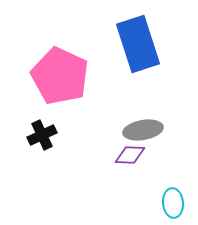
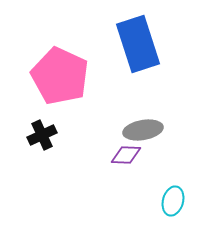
purple diamond: moved 4 px left
cyan ellipse: moved 2 px up; rotated 20 degrees clockwise
